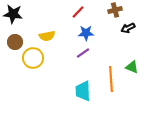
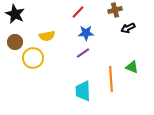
black star: moved 2 px right; rotated 18 degrees clockwise
